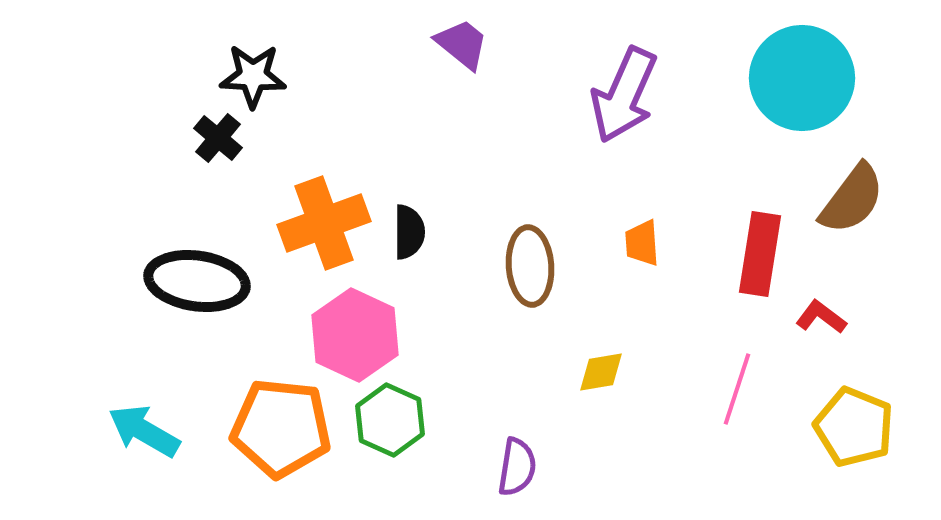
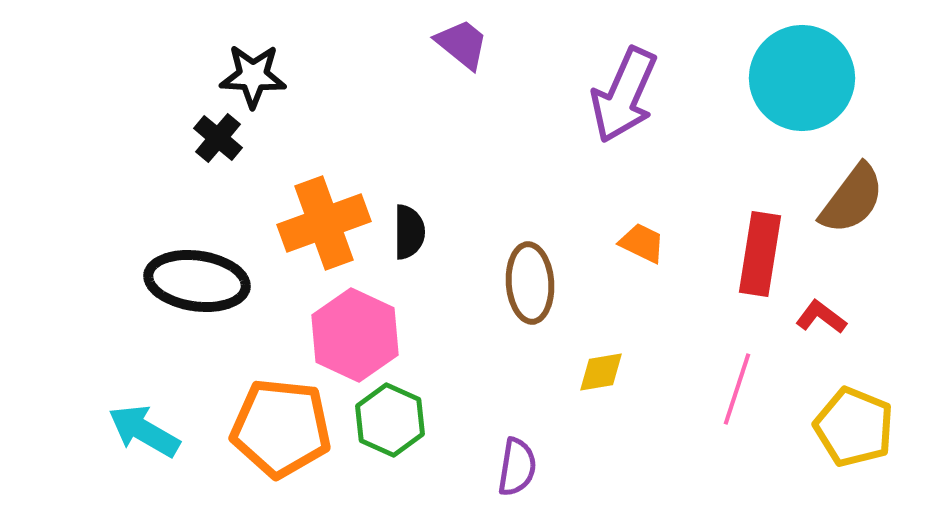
orange trapezoid: rotated 120 degrees clockwise
brown ellipse: moved 17 px down
